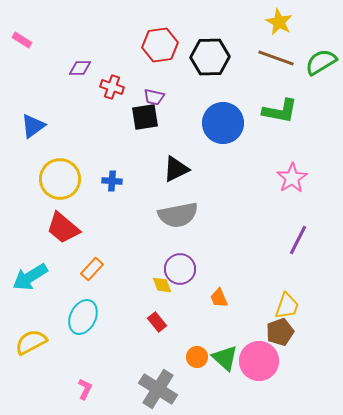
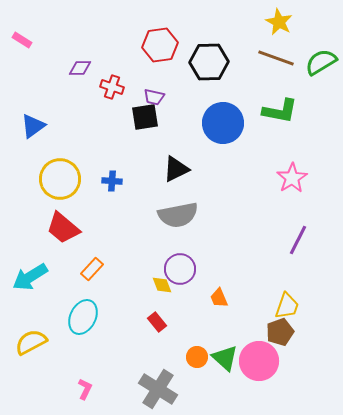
black hexagon: moved 1 px left, 5 px down
